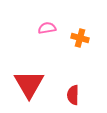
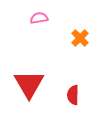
pink semicircle: moved 8 px left, 10 px up
orange cross: rotated 30 degrees clockwise
